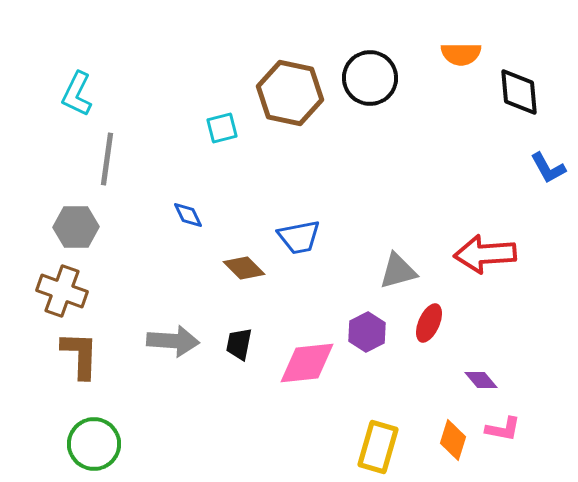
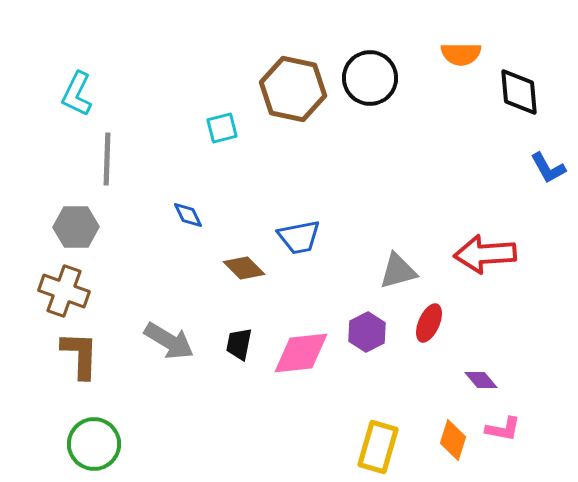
brown hexagon: moved 3 px right, 4 px up
gray line: rotated 6 degrees counterclockwise
brown cross: moved 2 px right
gray arrow: moved 4 px left; rotated 27 degrees clockwise
pink diamond: moved 6 px left, 10 px up
